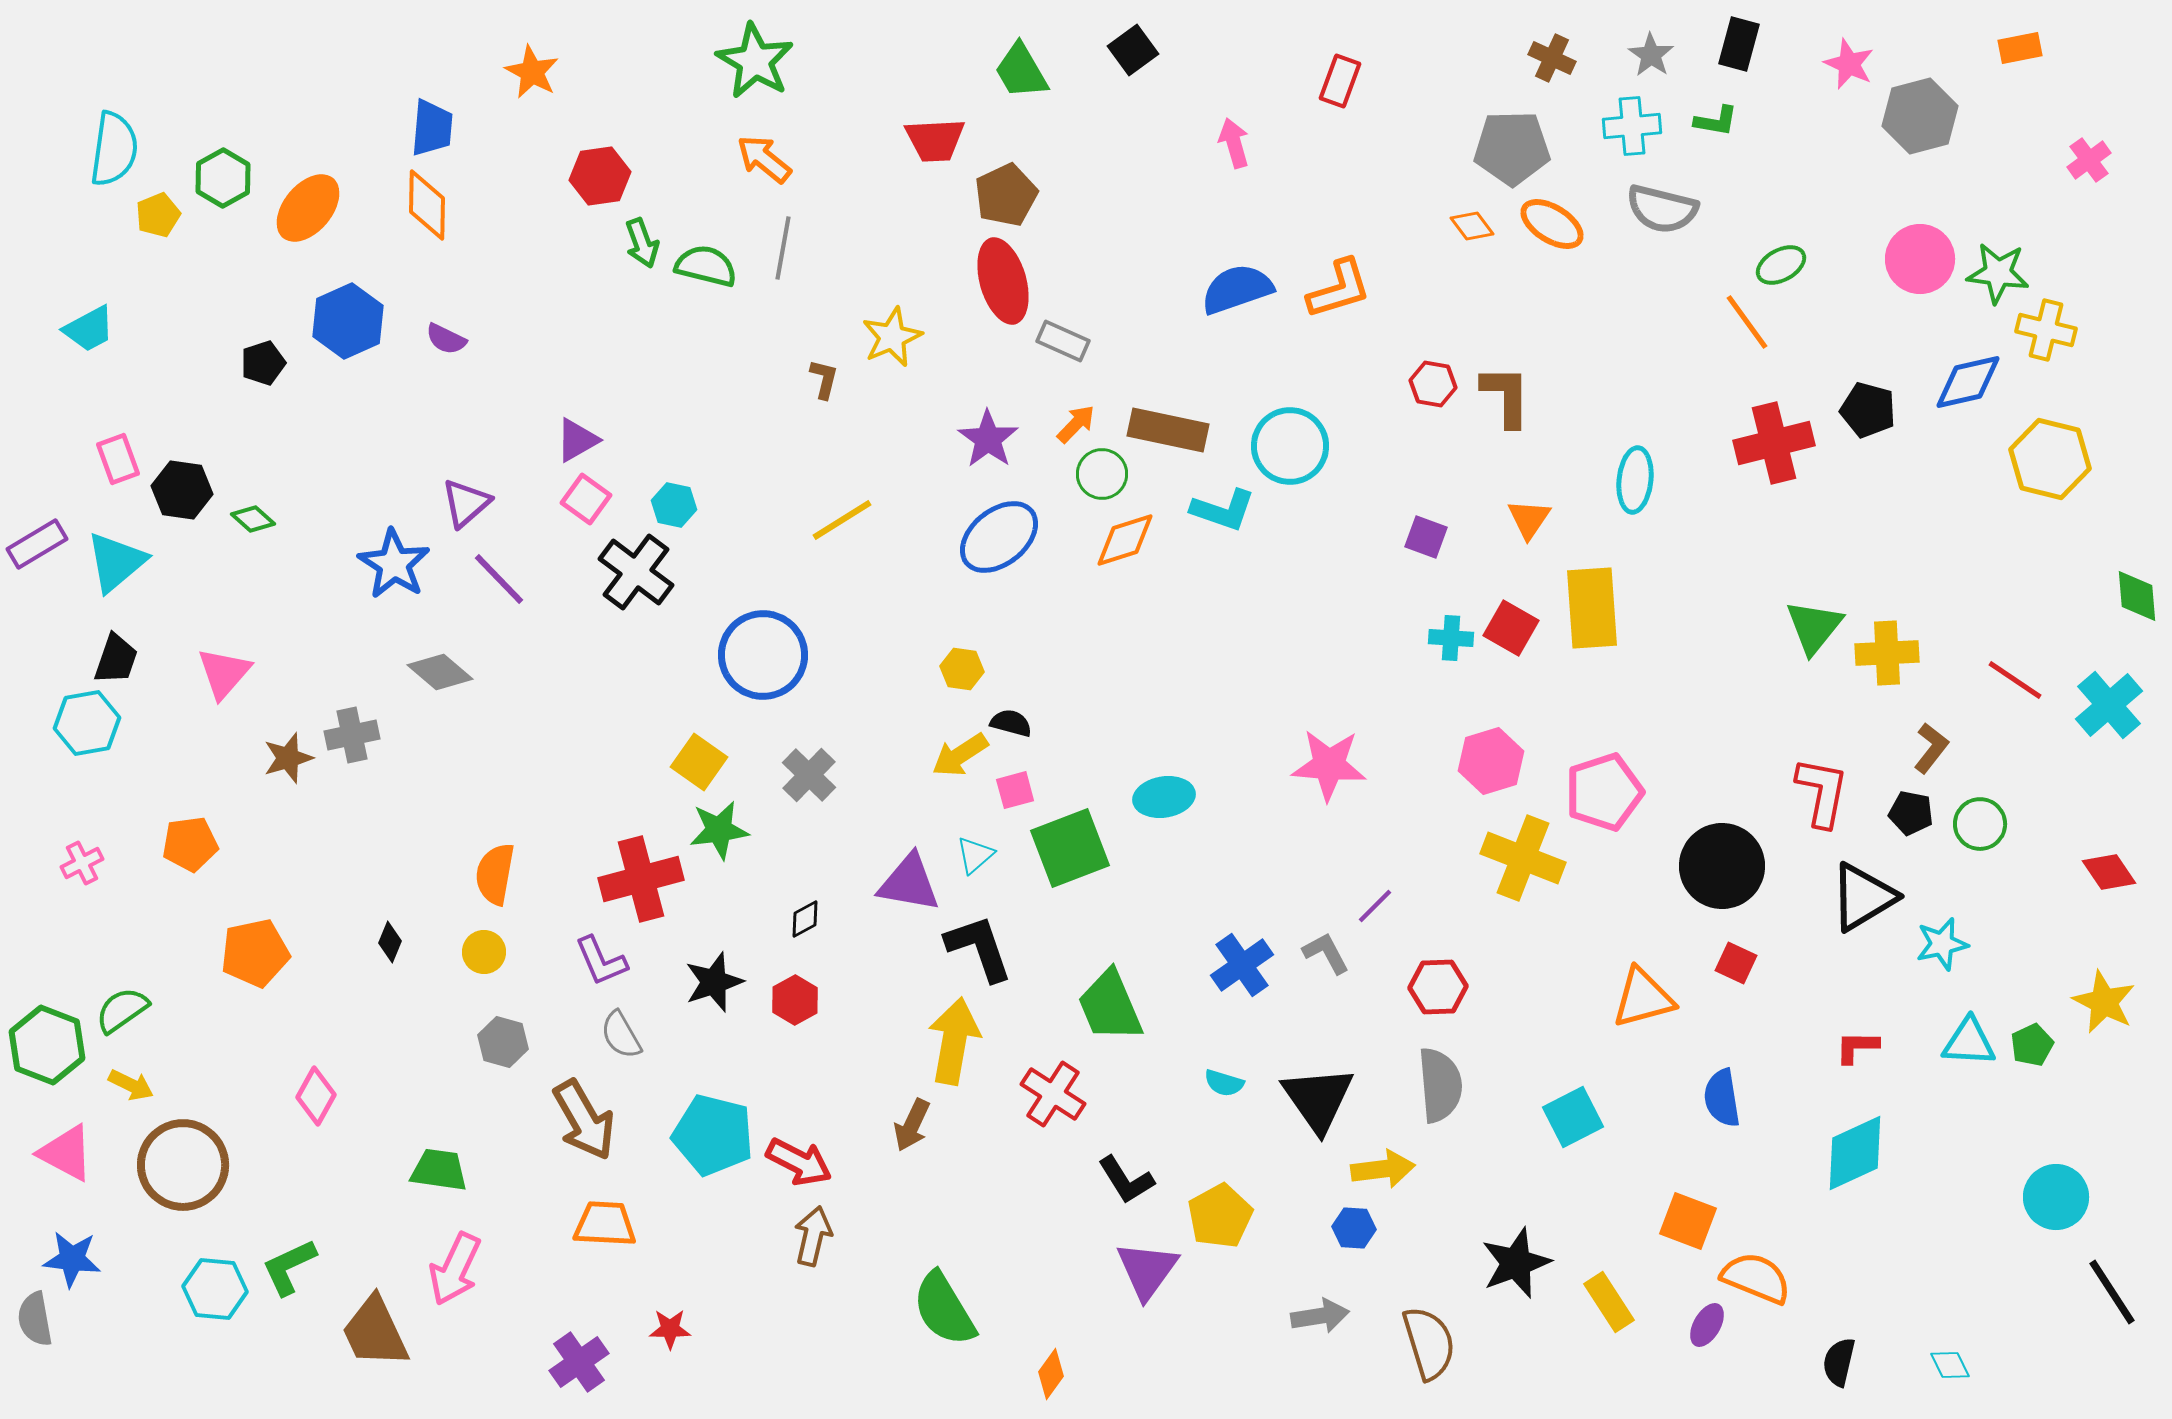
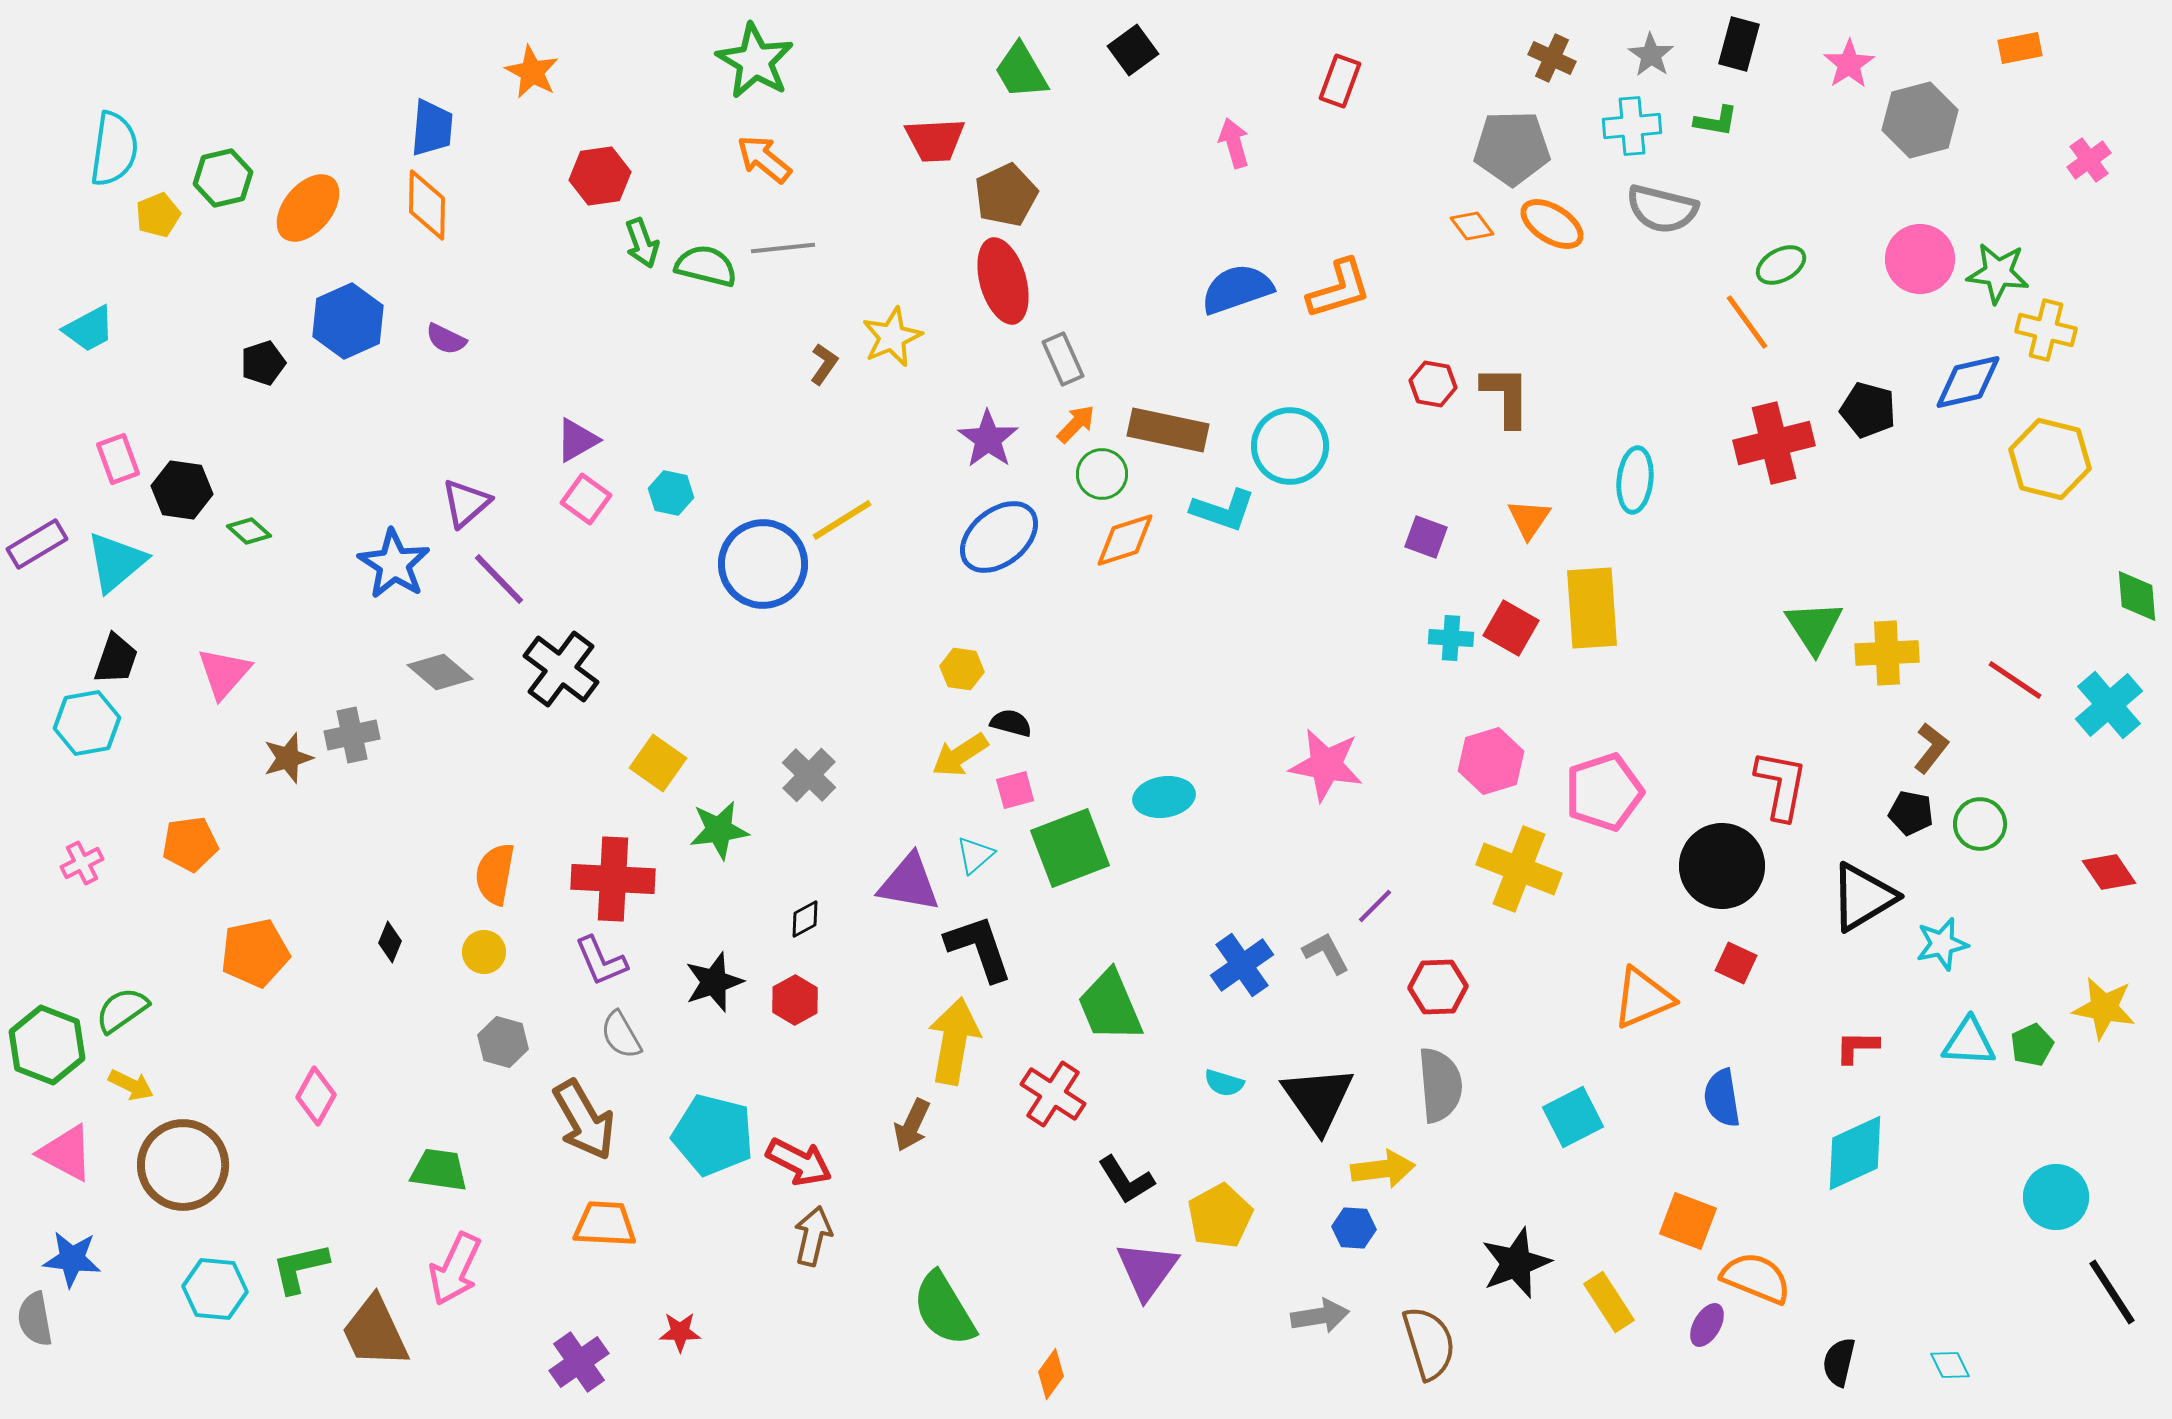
pink star at (1849, 64): rotated 15 degrees clockwise
gray hexagon at (1920, 116): moved 4 px down
green hexagon at (223, 178): rotated 16 degrees clockwise
gray line at (783, 248): rotated 74 degrees clockwise
gray rectangle at (1063, 341): moved 18 px down; rotated 42 degrees clockwise
brown L-shape at (824, 379): moved 15 px up; rotated 21 degrees clockwise
cyan hexagon at (674, 505): moved 3 px left, 12 px up
green diamond at (253, 519): moved 4 px left, 12 px down
black cross at (636, 572): moved 75 px left, 97 px down
green triangle at (1814, 627): rotated 12 degrees counterclockwise
blue circle at (763, 655): moved 91 px up
yellow square at (699, 762): moved 41 px left, 1 px down
pink star at (1329, 765): moved 3 px left; rotated 6 degrees clockwise
red L-shape at (1822, 792): moved 41 px left, 7 px up
yellow cross at (1523, 858): moved 4 px left, 11 px down
red cross at (641, 879): moved 28 px left; rotated 18 degrees clockwise
orange triangle at (1643, 998): rotated 8 degrees counterclockwise
yellow star at (2104, 1002): moved 6 px down; rotated 16 degrees counterclockwise
green L-shape at (289, 1267): moved 11 px right, 1 px down; rotated 12 degrees clockwise
red star at (670, 1329): moved 10 px right, 3 px down
